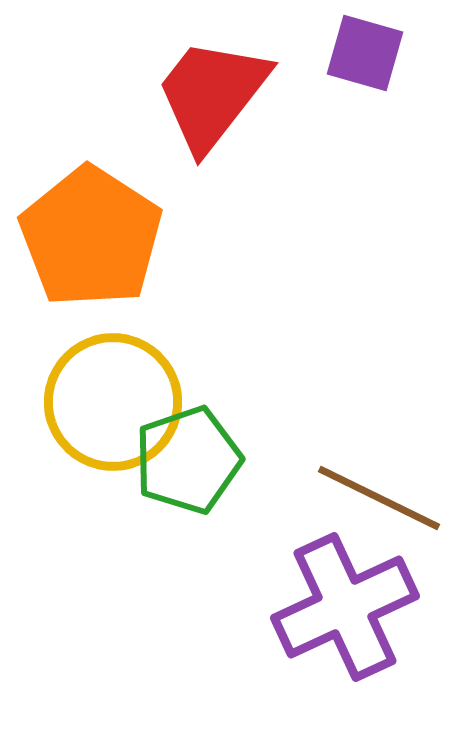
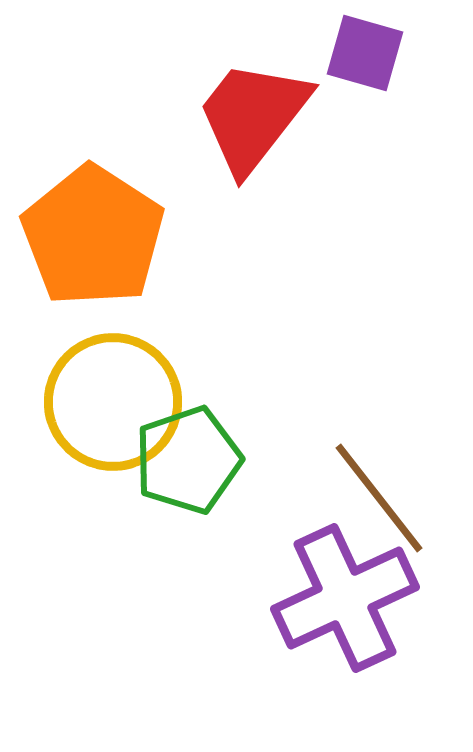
red trapezoid: moved 41 px right, 22 px down
orange pentagon: moved 2 px right, 1 px up
brown line: rotated 26 degrees clockwise
purple cross: moved 9 px up
